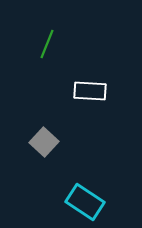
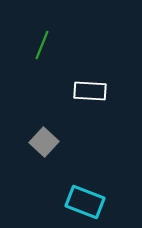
green line: moved 5 px left, 1 px down
cyan rectangle: rotated 12 degrees counterclockwise
